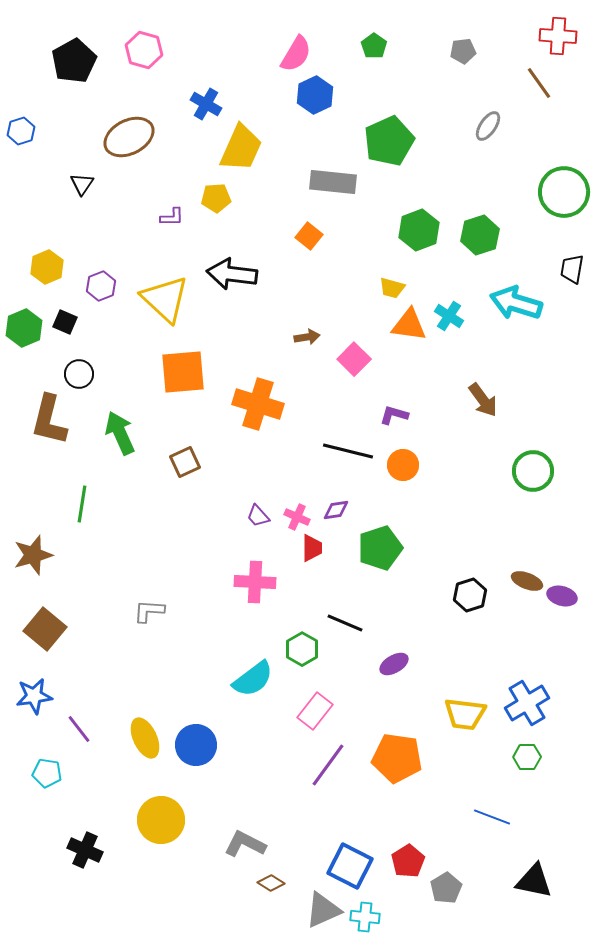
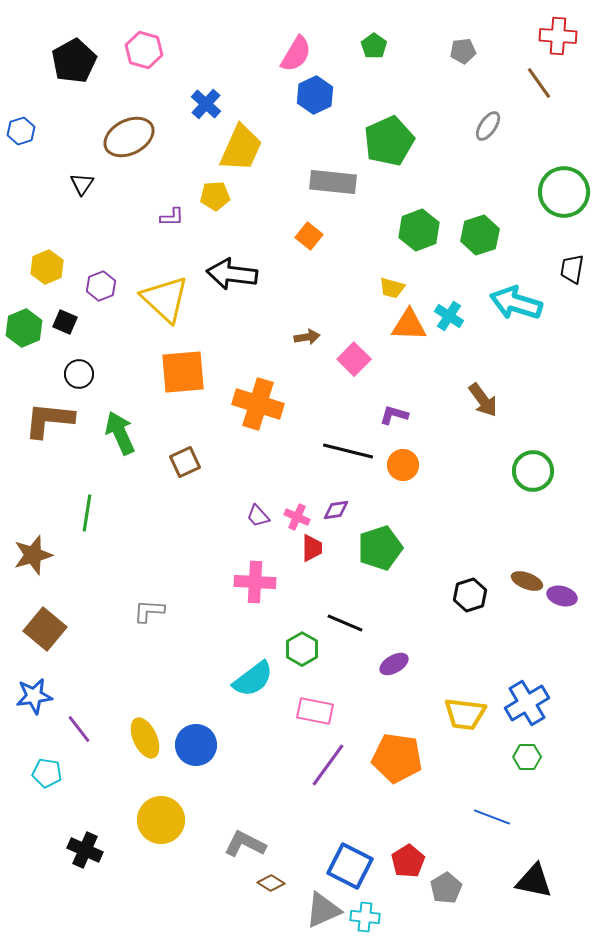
blue cross at (206, 104): rotated 12 degrees clockwise
yellow pentagon at (216, 198): moved 1 px left, 2 px up
orange triangle at (409, 325): rotated 6 degrees counterclockwise
brown L-shape at (49, 420): rotated 82 degrees clockwise
green line at (82, 504): moved 5 px right, 9 px down
pink rectangle at (315, 711): rotated 63 degrees clockwise
